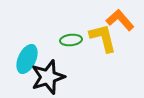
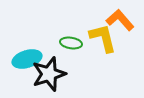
green ellipse: moved 3 px down; rotated 15 degrees clockwise
cyan ellipse: rotated 48 degrees clockwise
black star: moved 1 px right, 3 px up
